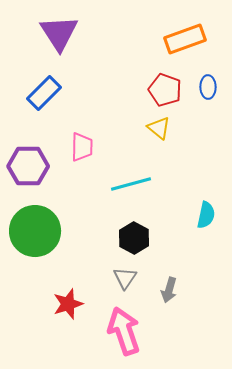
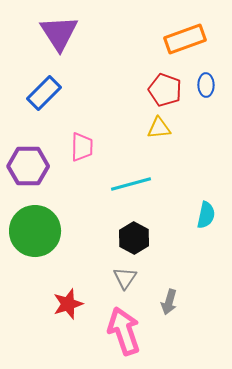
blue ellipse: moved 2 px left, 2 px up
yellow triangle: rotated 45 degrees counterclockwise
gray arrow: moved 12 px down
